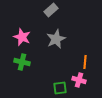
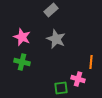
gray star: rotated 24 degrees counterclockwise
orange line: moved 6 px right
pink cross: moved 1 px left, 1 px up
green square: moved 1 px right
